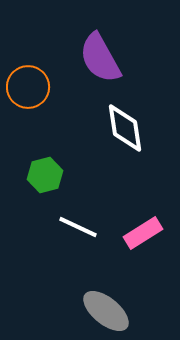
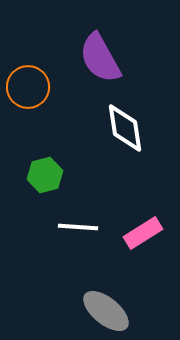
white line: rotated 21 degrees counterclockwise
